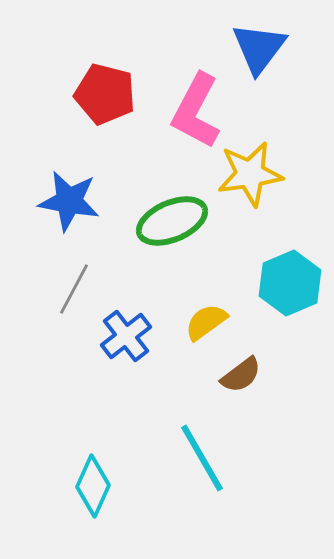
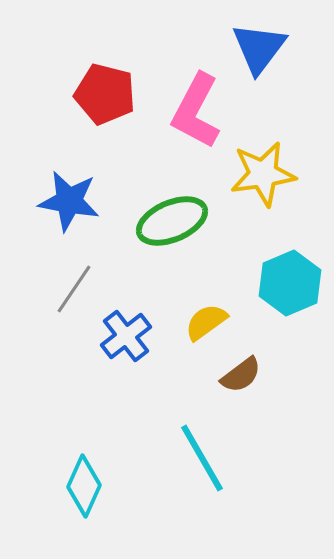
yellow star: moved 13 px right
gray line: rotated 6 degrees clockwise
cyan diamond: moved 9 px left
